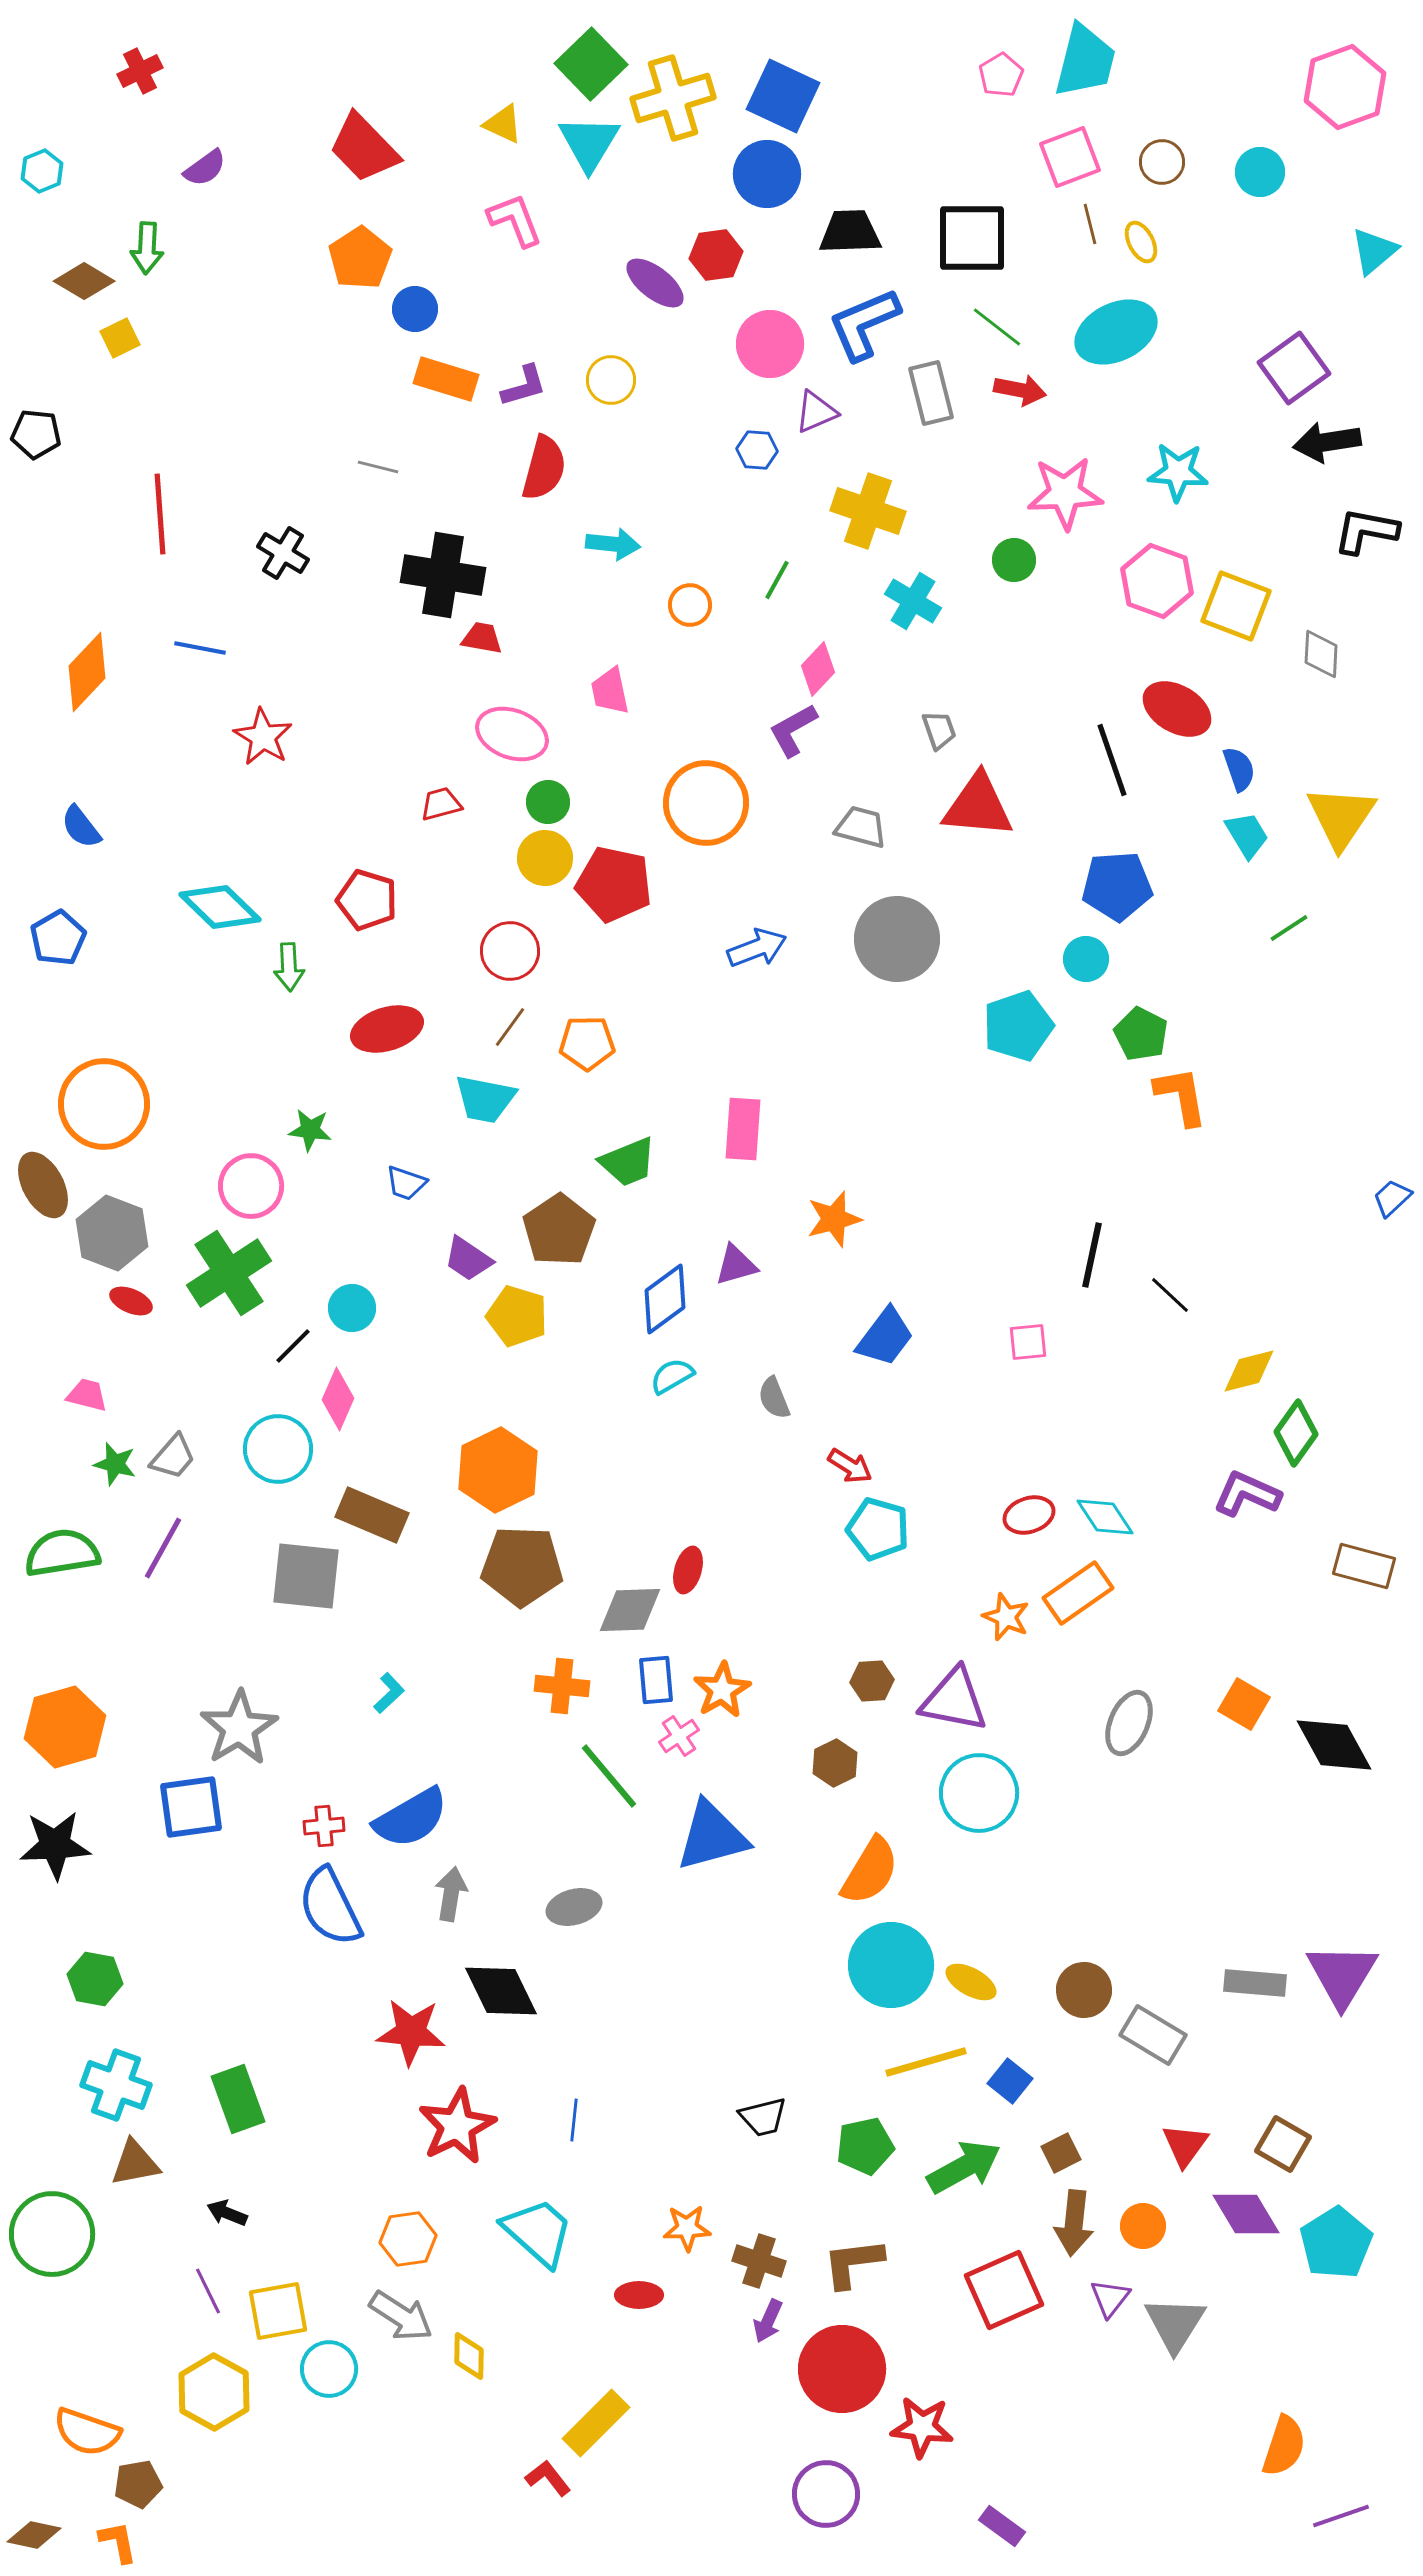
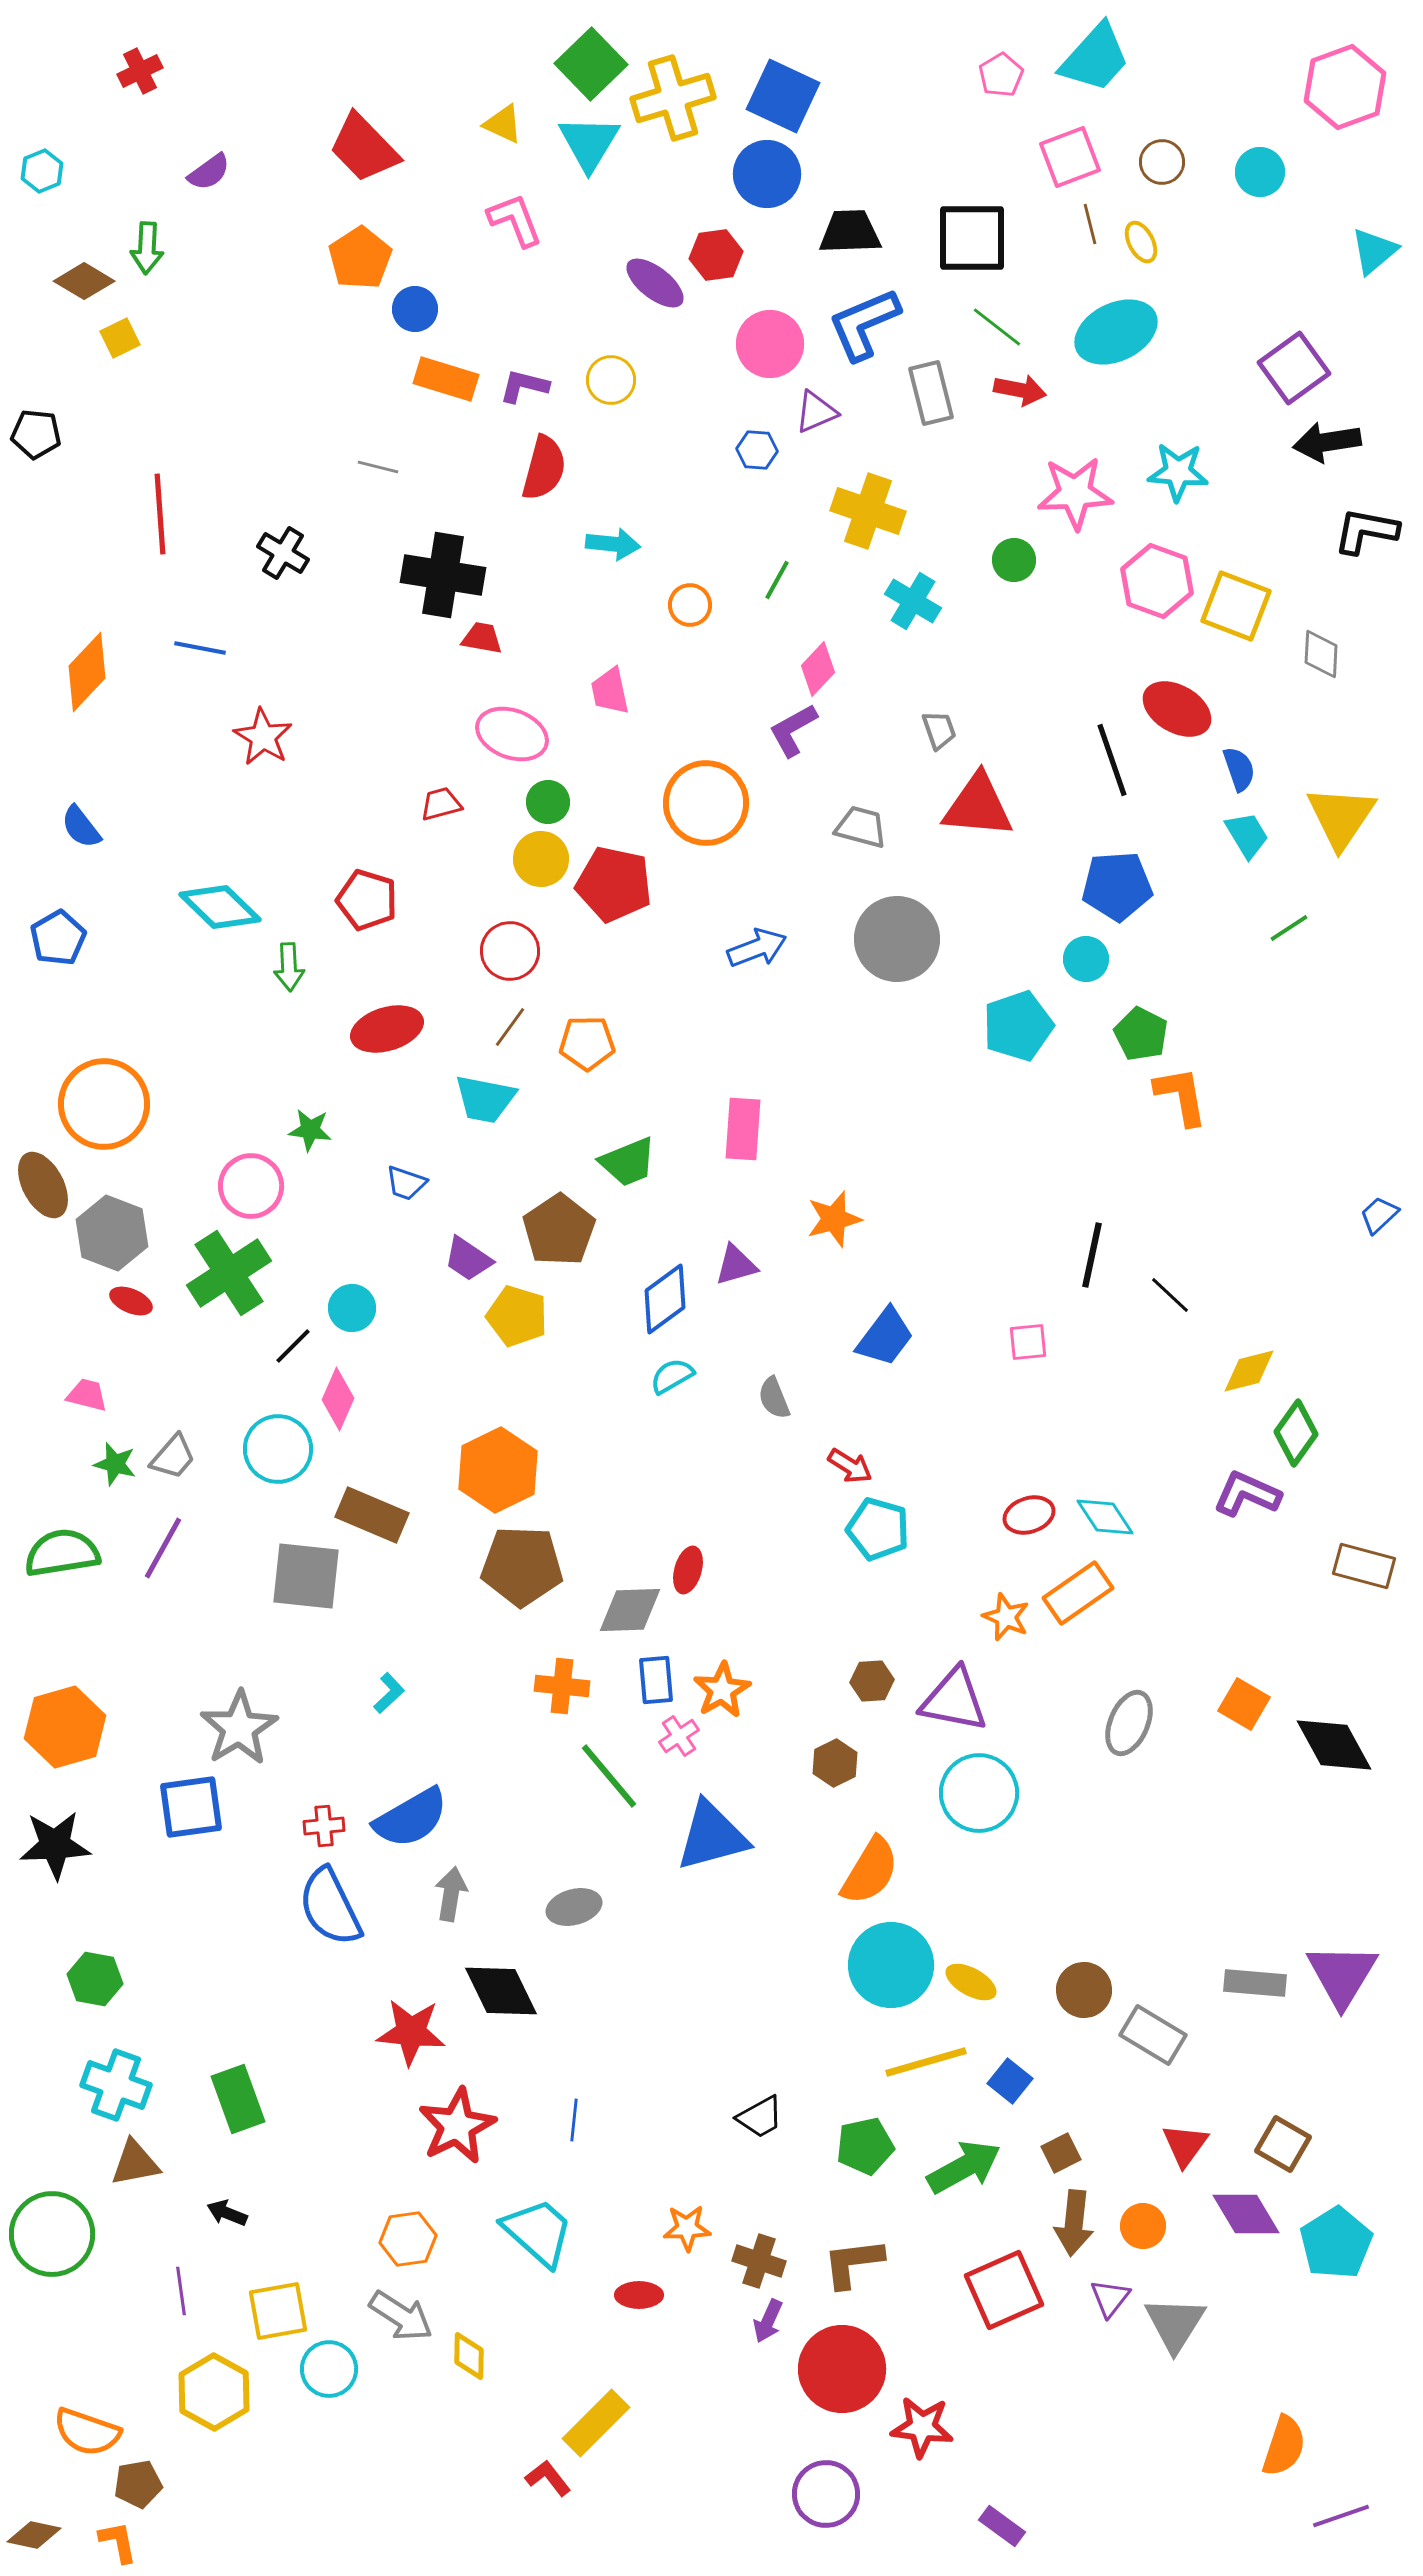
cyan trapezoid at (1085, 61): moved 10 px right, 3 px up; rotated 28 degrees clockwise
purple semicircle at (205, 168): moved 4 px right, 4 px down
purple L-shape at (524, 386): rotated 150 degrees counterclockwise
pink star at (1065, 493): moved 10 px right
yellow circle at (545, 858): moved 4 px left, 1 px down
blue trapezoid at (1392, 1198): moved 13 px left, 17 px down
black trapezoid at (763, 2117): moved 3 px left; rotated 15 degrees counterclockwise
purple line at (208, 2291): moved 27 px left; rotated 18 degrees clockwise
